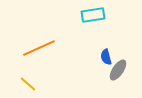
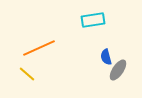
cyan rectangle: moved 5 px down
yellow line: moved 1 px left, 10 px up
